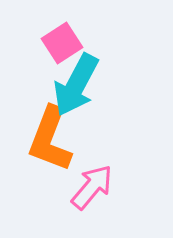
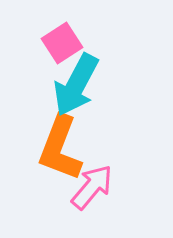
orange L-shape: moved 10 px right, 9 px down
